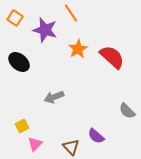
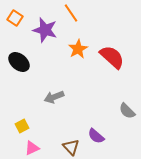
pink triangle: moved 3 px left, 4 px down; rotated 21 degrees clockwise
